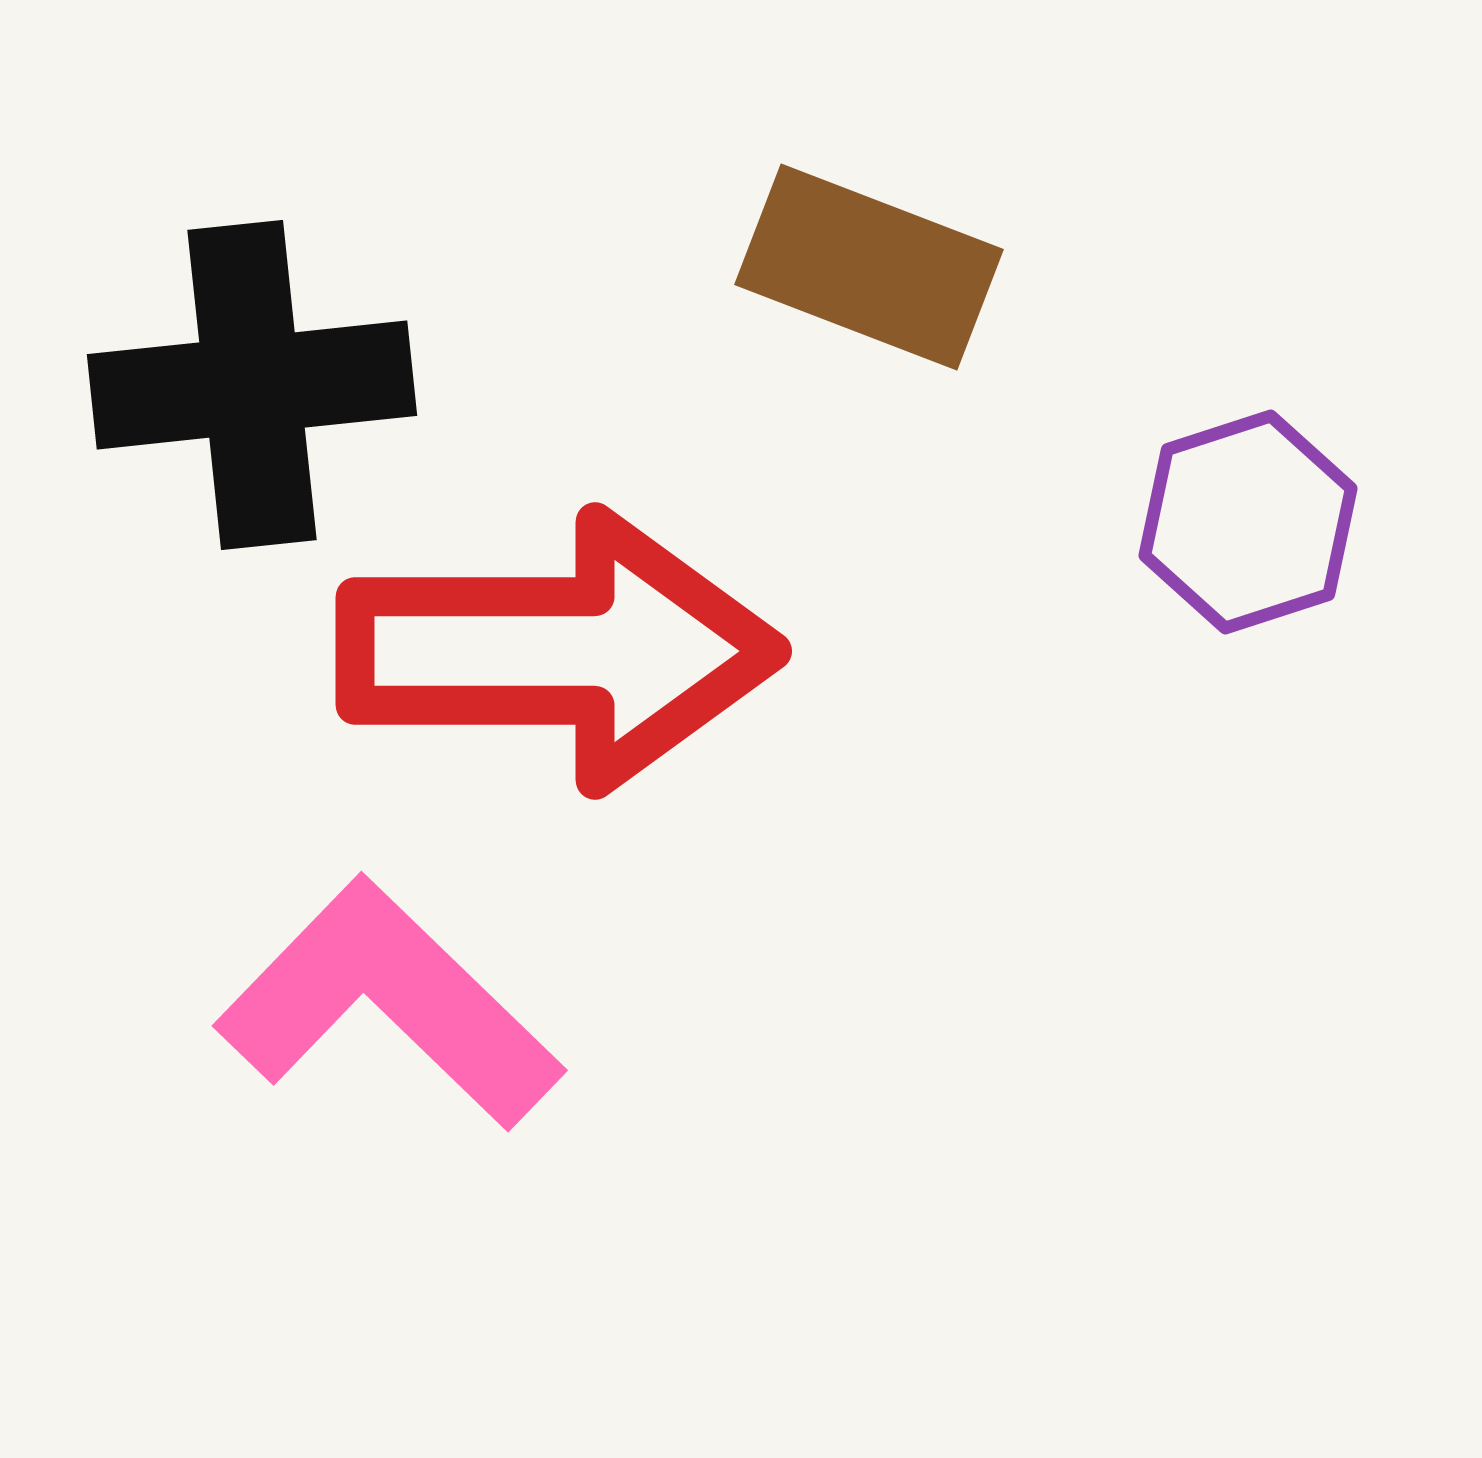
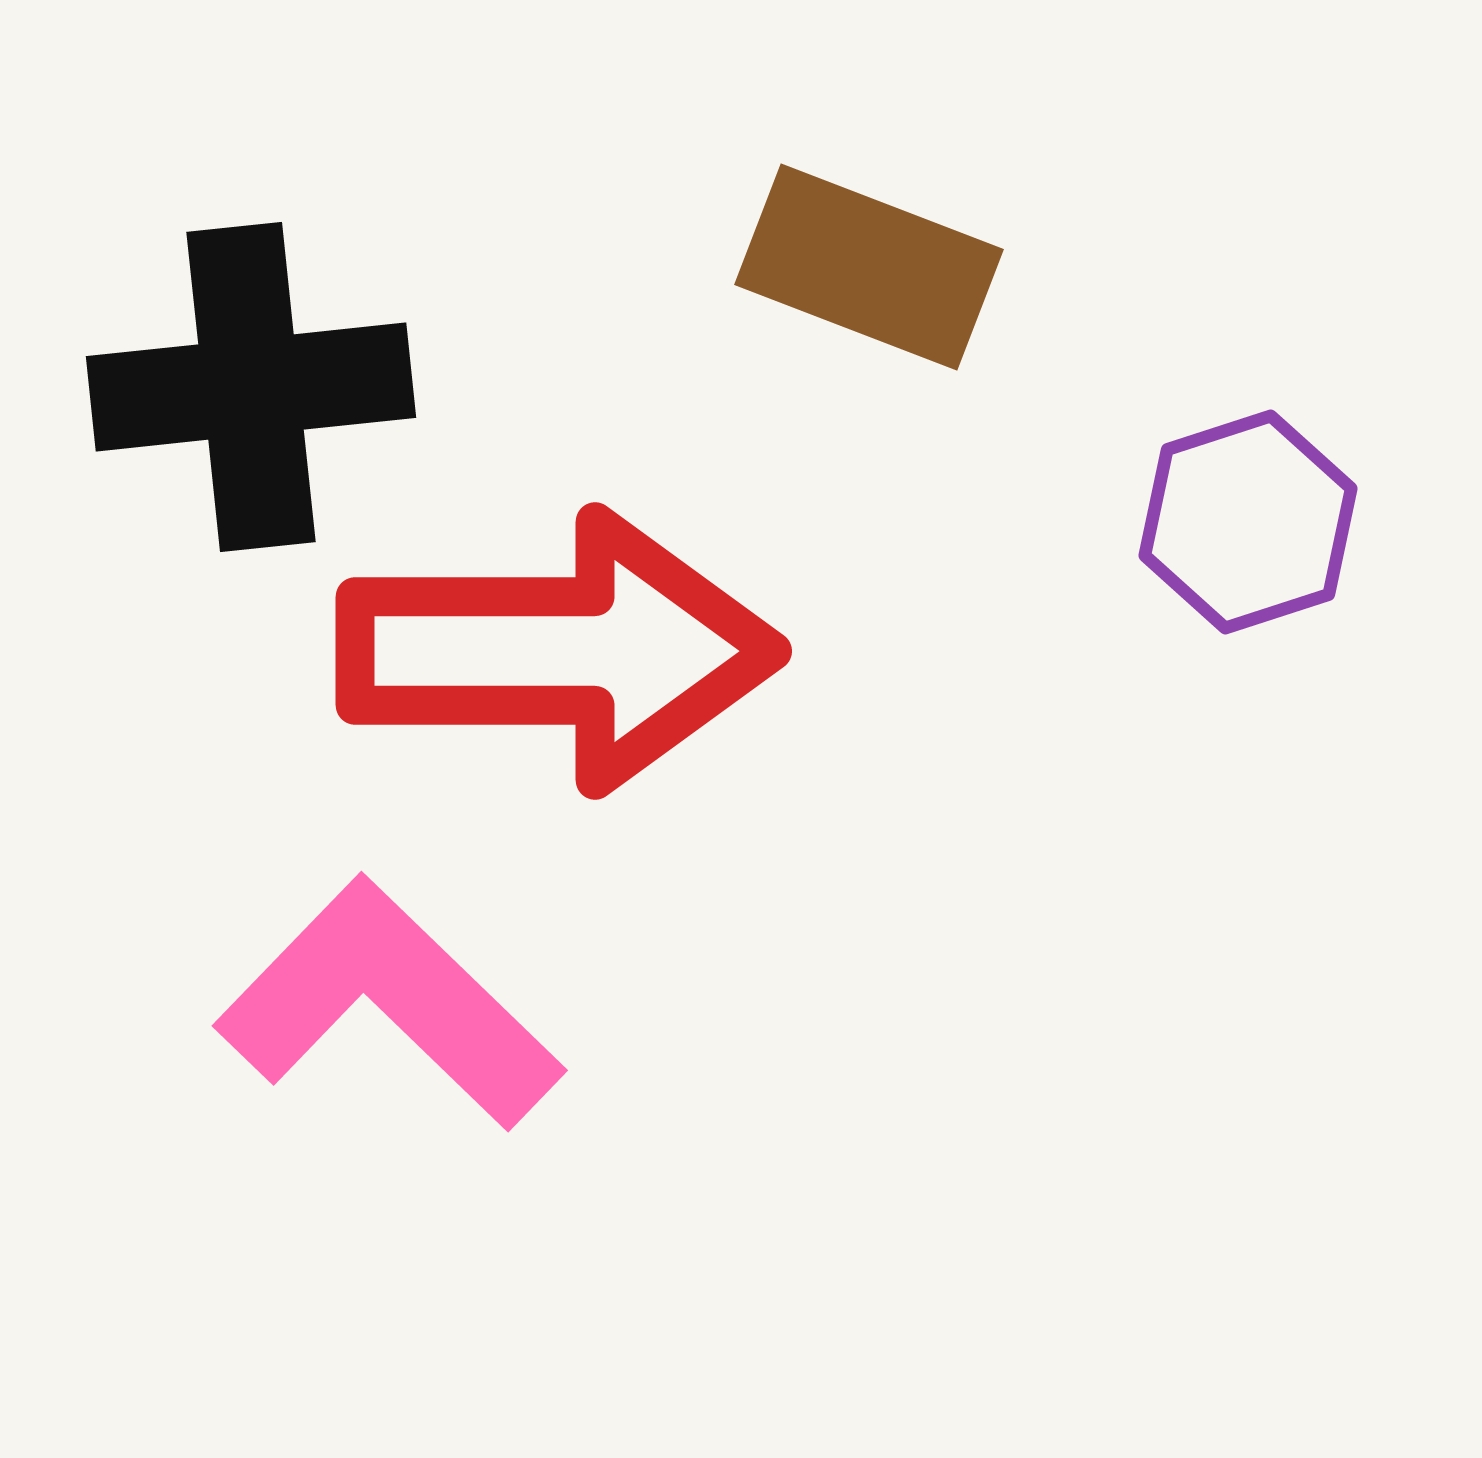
black cross: moved 1 px left, 2 px down
